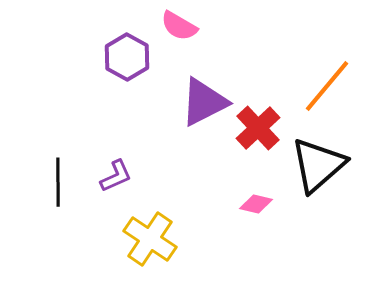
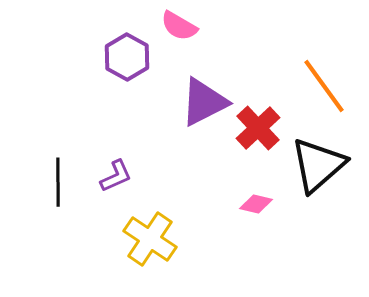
orange line: moved 3 px left; rotated 76 degrees counterclockwise
